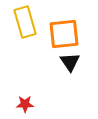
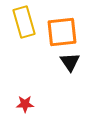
yellow rectangle: moved 1 px left
orange square: moved 2 px left, 2 px up
